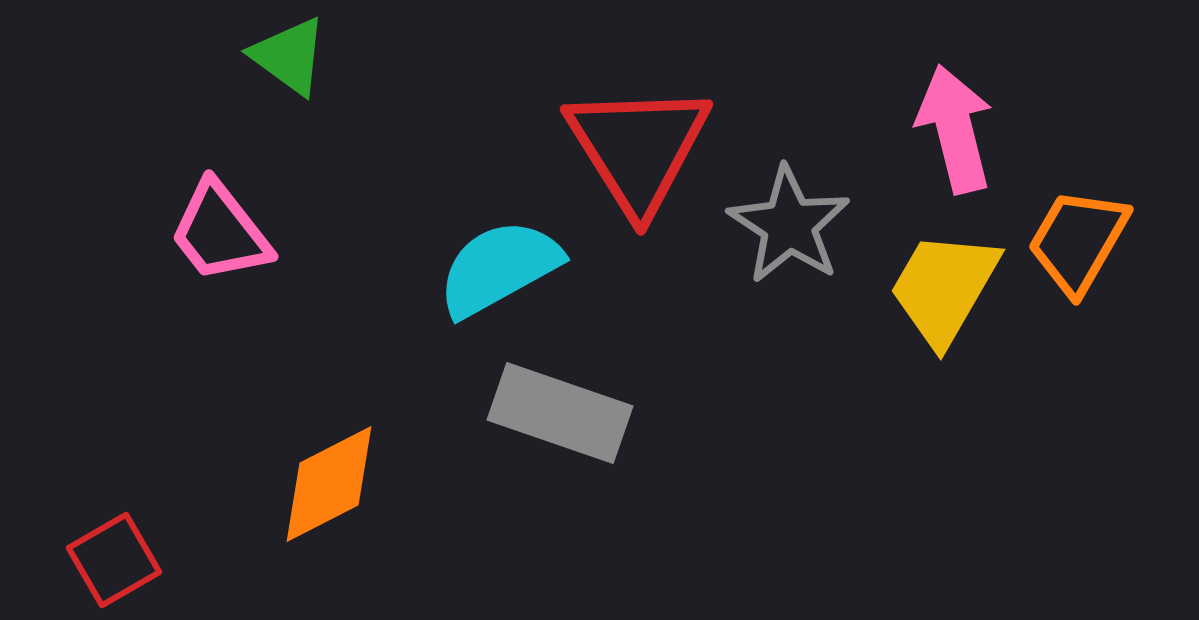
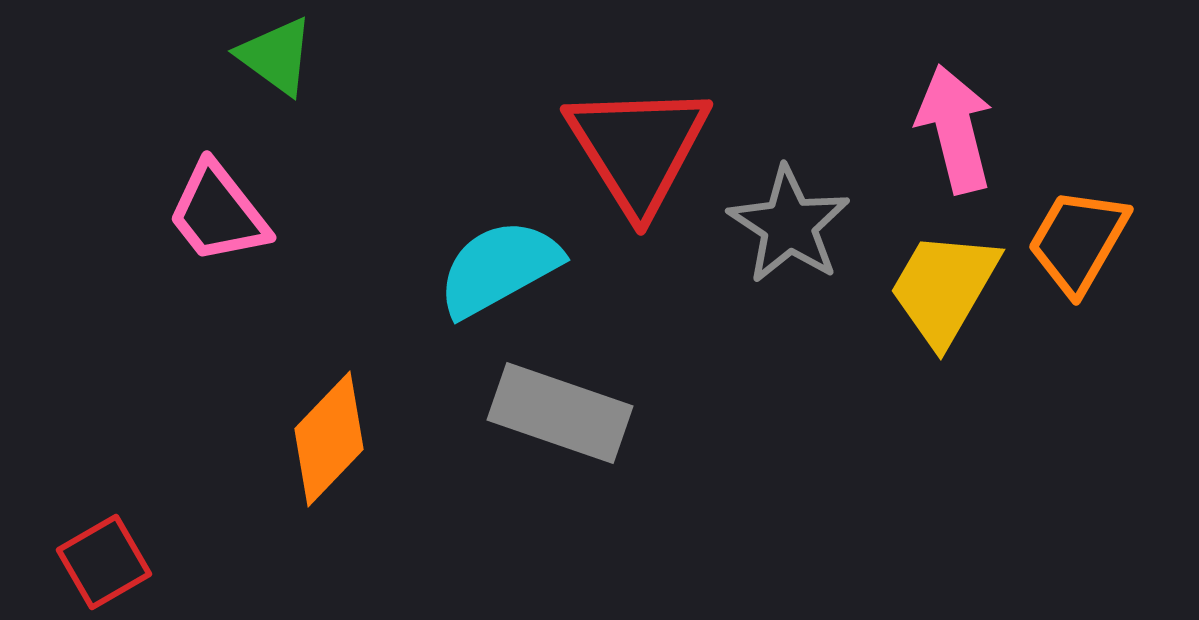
green triangle: moved 13 px left
pink trapezoid: moved 2 px left, 19 px up
orange diamond: moved 45 px up; rotated 19 degrees counterclockwise
red square: moved 10 px left, 2 px down
